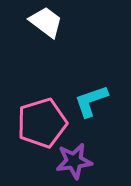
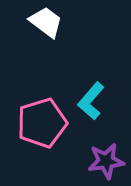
cyan L-shape: rotated 30 degrees counterclockwise
purple star: moved 32 px right
